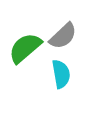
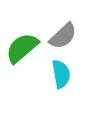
green semicircle: moved 3 px left
